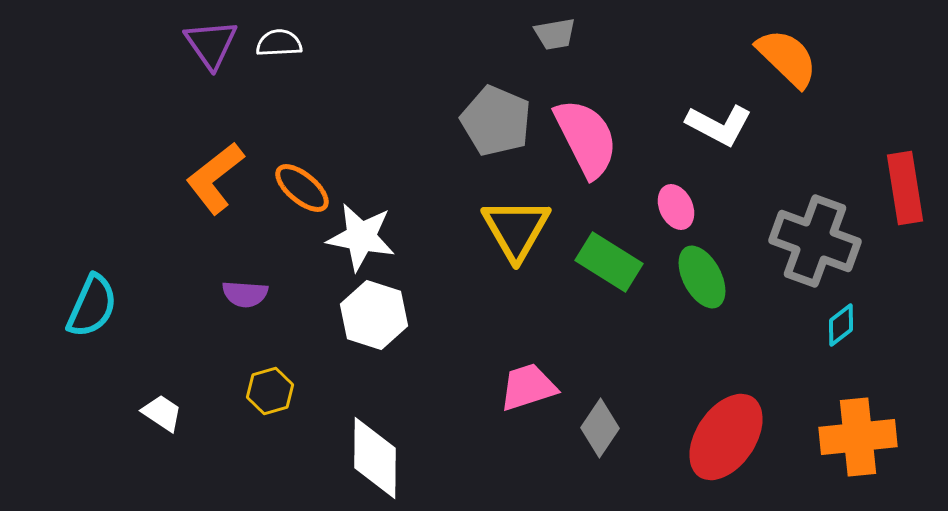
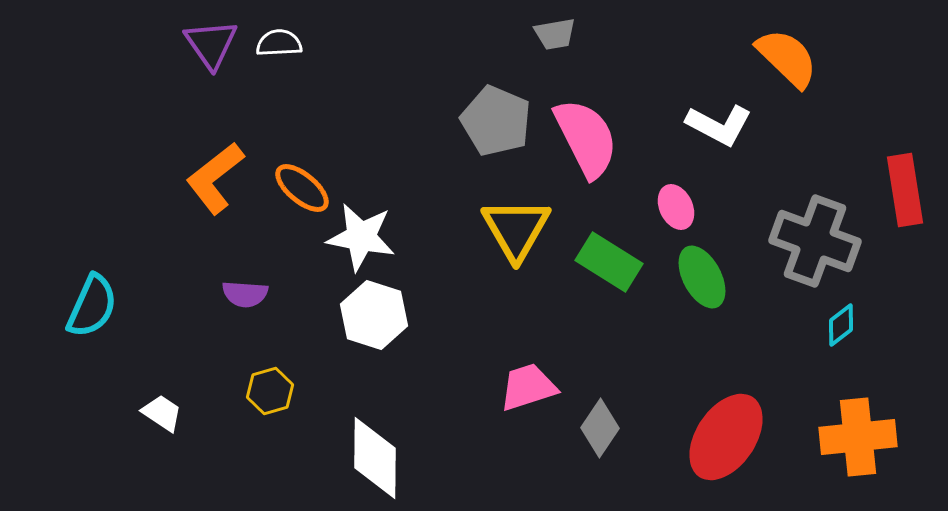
red rectangle: moved 2 px down
